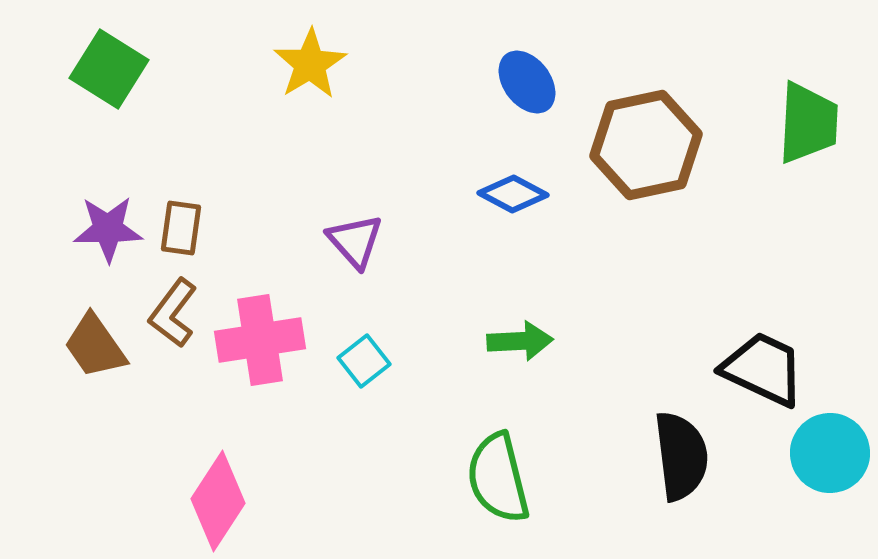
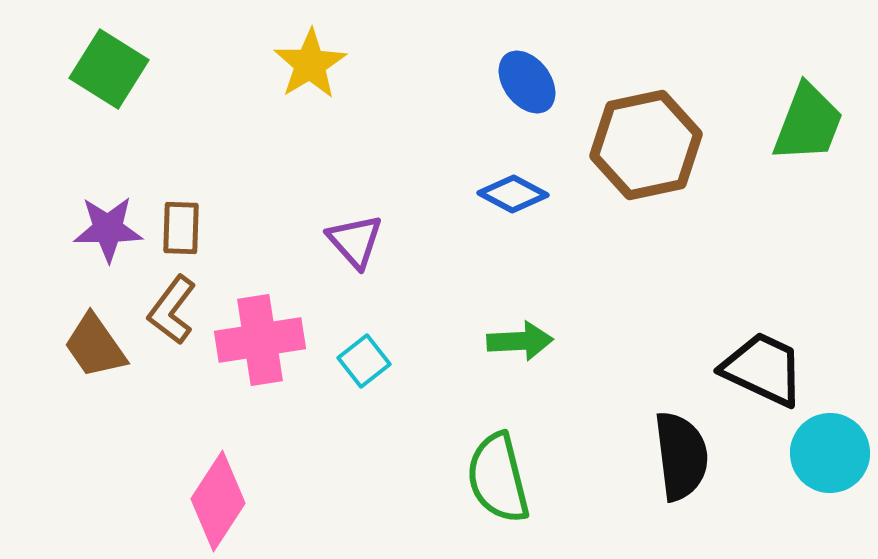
green trapezoid: rotated 18 degrees clockwise
brown rectangle: rotated 6 degrees counterclockwise
brown L-shape: moved 1 px left, 3 px up
